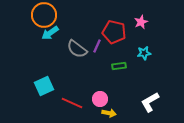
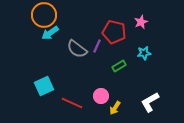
green rectangle: rotated 24 degrees counterclockwise
pink circle: moved 1 px right, 3 px up
yellow arrow: moved 6 px right, 5 px up; rotated 112 degrees clockwise
